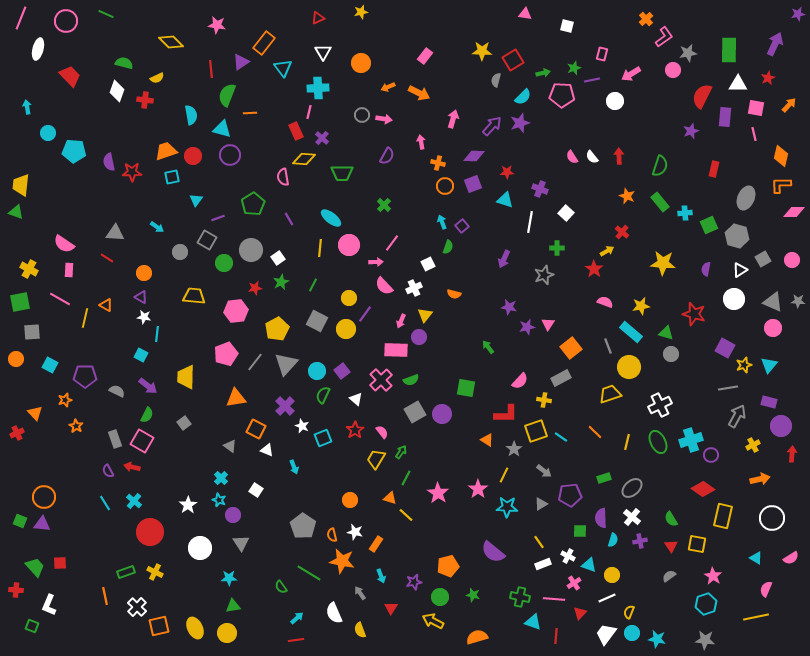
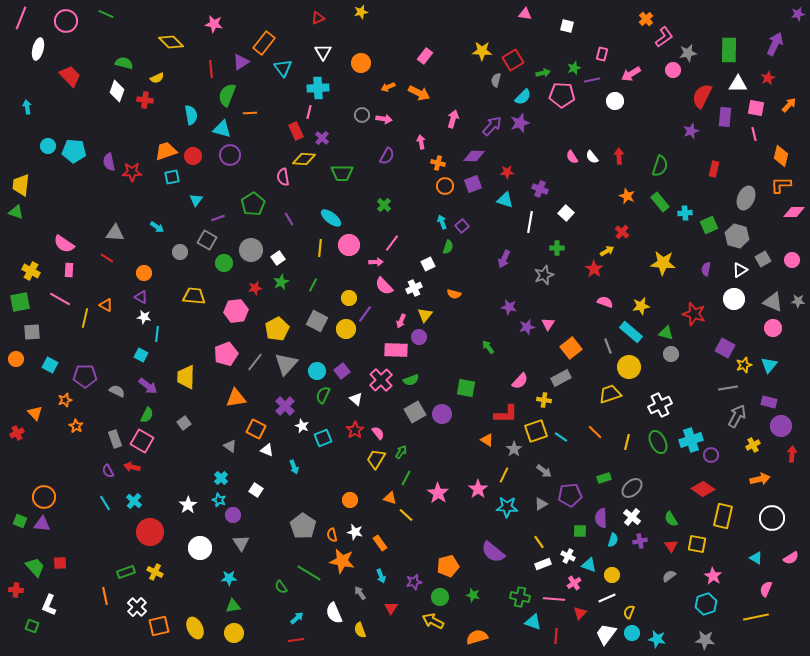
pink star at (217, 25): moved 3 px left, 1 px up
cyan circle at (48, 133): moved 13 px down
yellow cross at (29, 269): moved 2 px right, 2 px down
pink semicircle at (382, 432): moved 4 px left, 1 px down
orange rectangle at (376, 544): moved 4 px right, 1 px up; rotated 70 degrees counterclockwise
yellow circle at (227, 633): moved 7 px right
